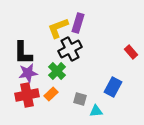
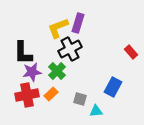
purple star: moved 4 px right, 1 px up
